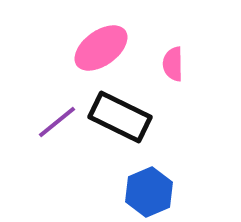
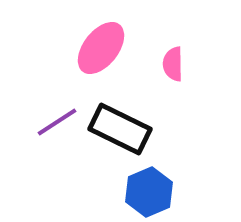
pink ellipse: rotated 16 degrees counterclockwise
black rectangle: moved 12 px down
purple line: rotated 6 degrees clockwise
